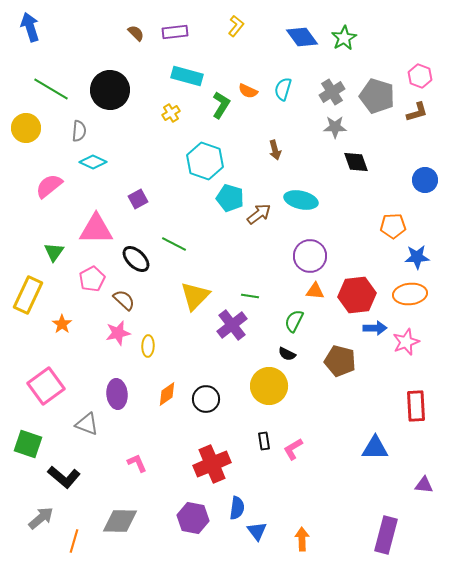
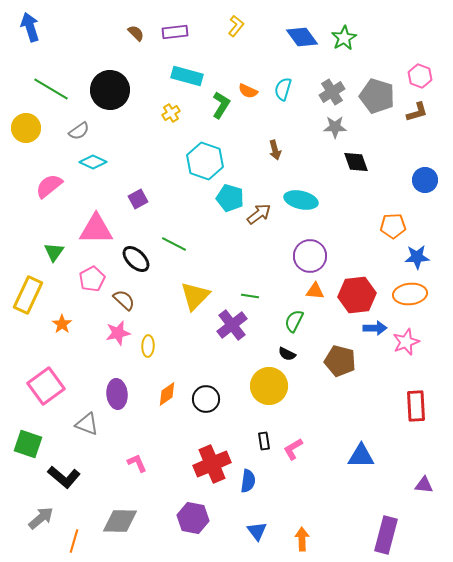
gray semicircle at (79, 131): rotated 50 degrees clockwise
blue triangle at (375, 448): moved 14 px left, 8 px down
blue semicircle at (237, 508): moved 11 px right, 27 px up
